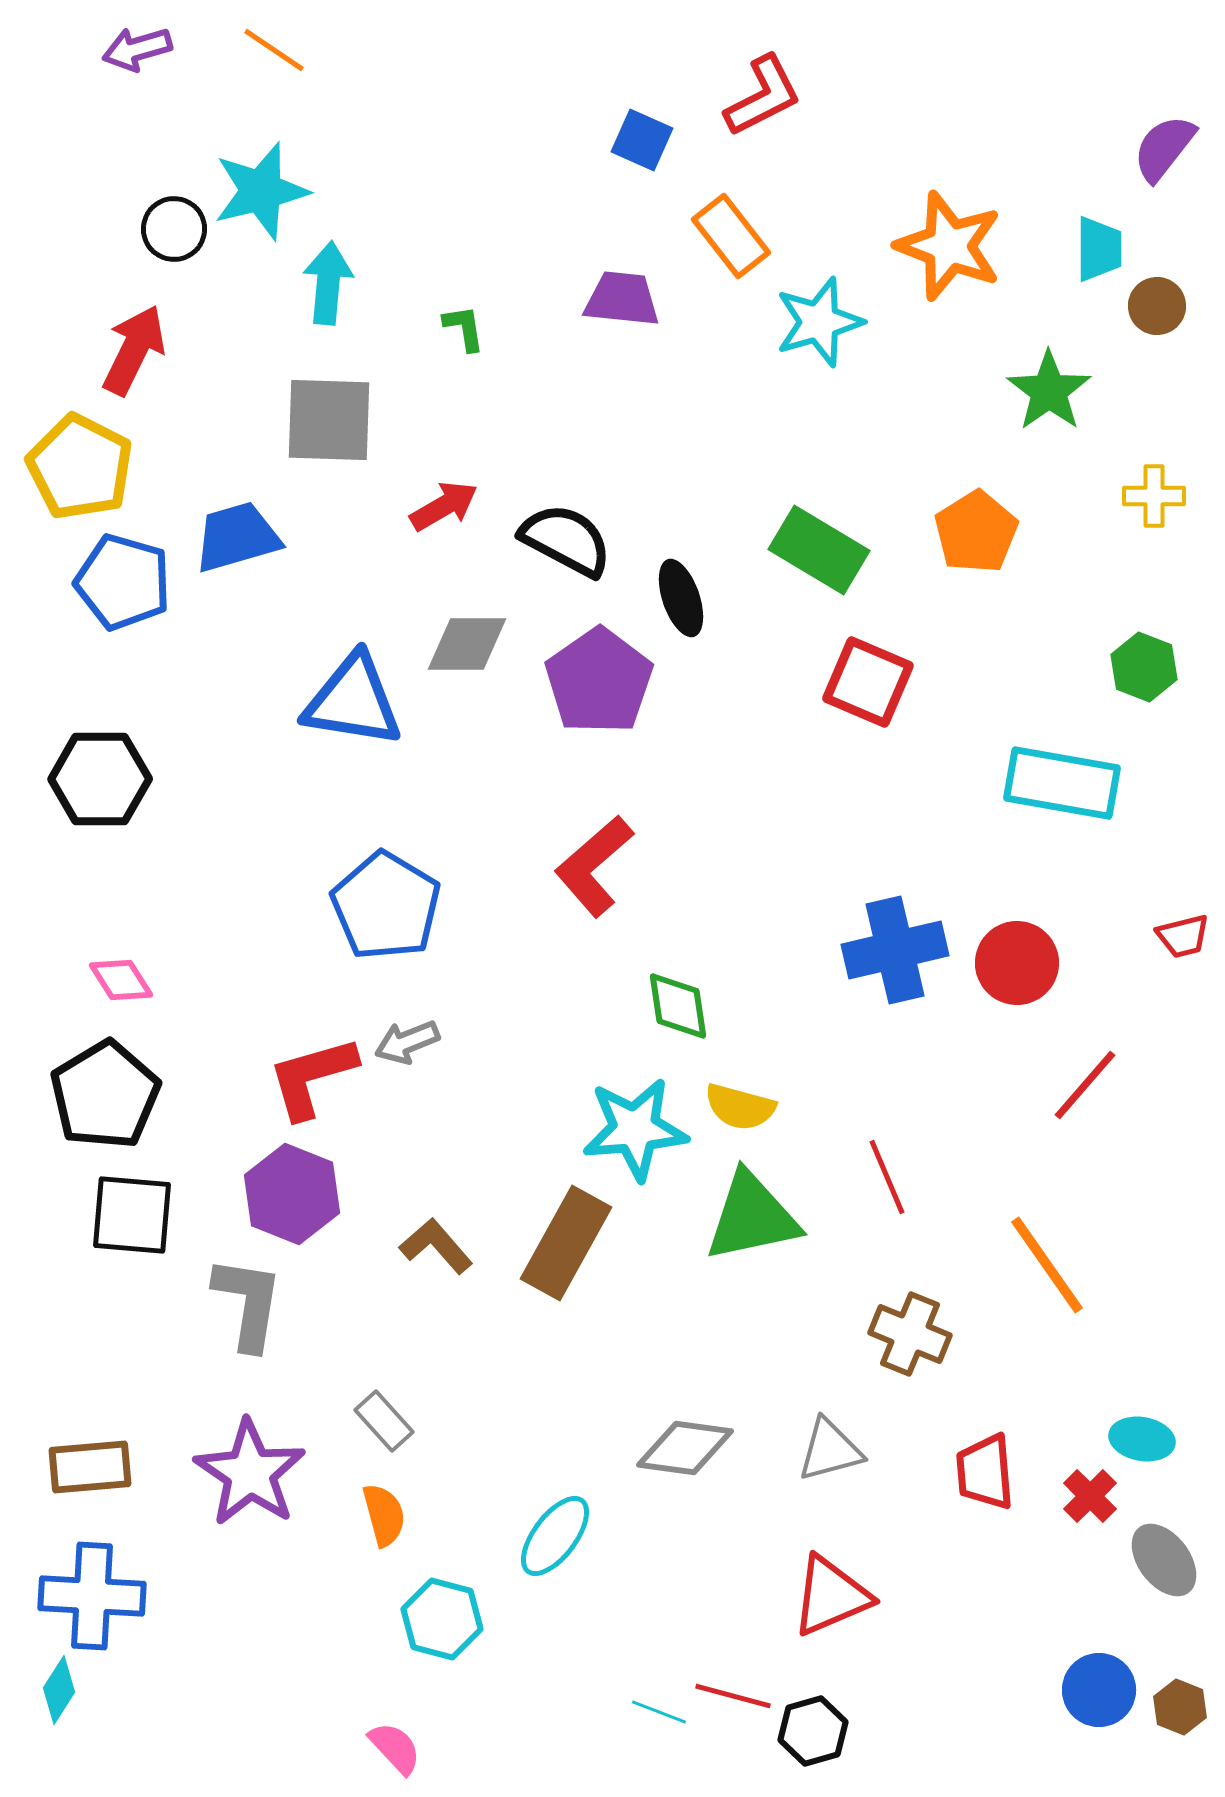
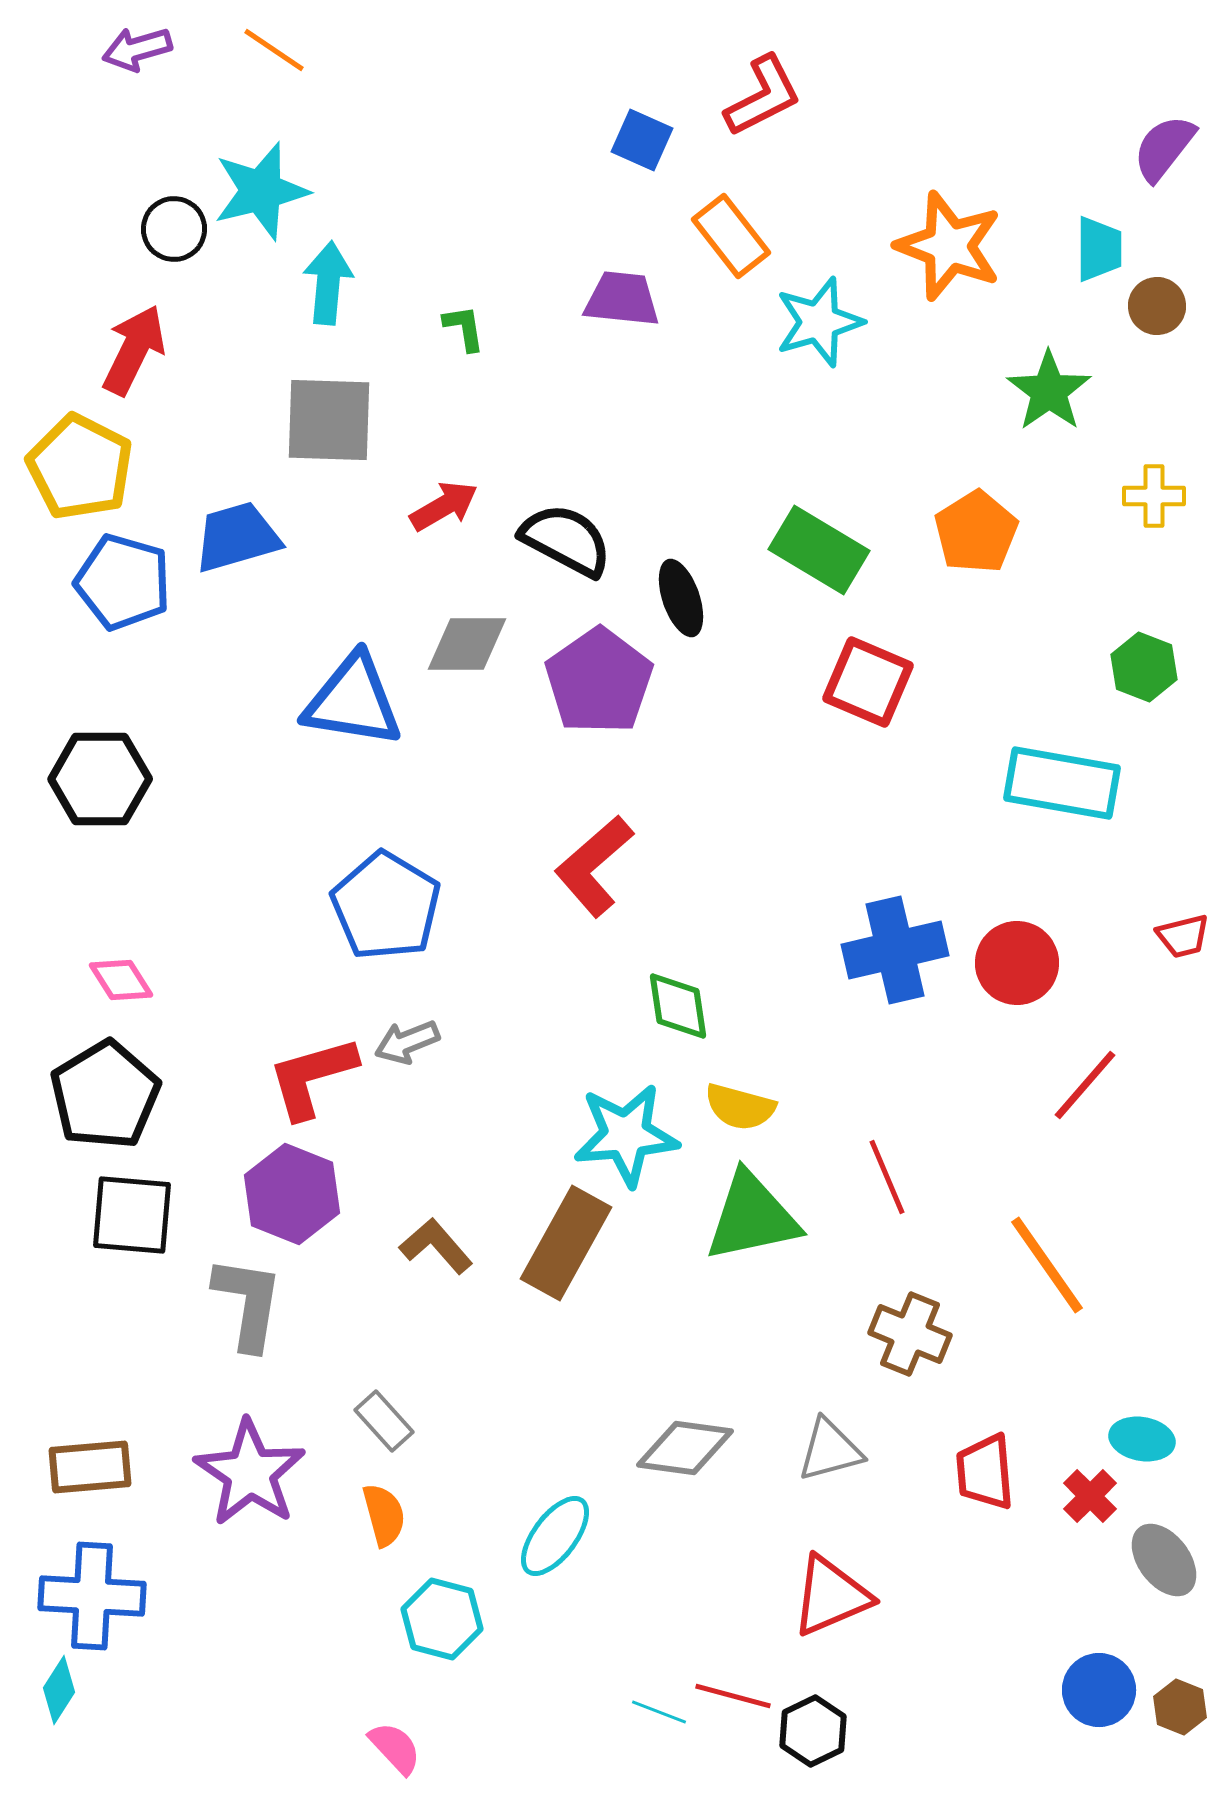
cyan star at (635, 1129): moved 9 px left, 6 px down
black hexagon at (813, 1731): rotated 10 degrees counterclockwise
